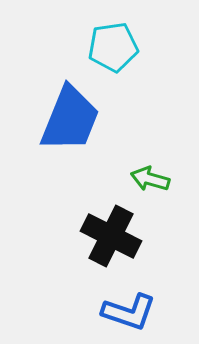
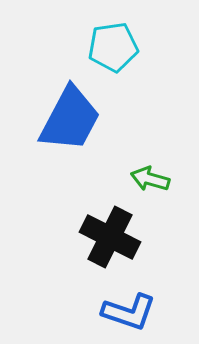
blue trapezoid: rotated 6 degrees clockwise
black cross: moved 1 px left, 1 px down
